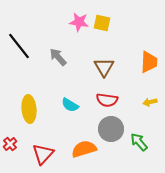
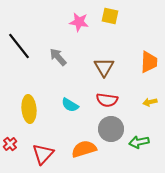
yellow square: moved 8 px right, 7 px up
green arrow: rotated 60 degrees counterclockwise
